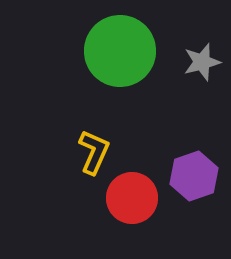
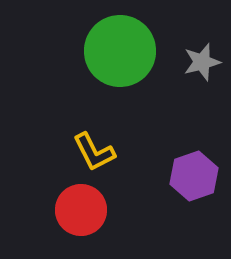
yellow L-shape: rotated 129 degrees clockwise
red circle: moved 51 px left, 12 px down
